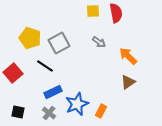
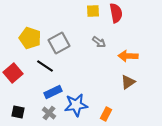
orange arrow: rotated 42 degrees counterclockwise
blue star: moved 1 px left, 1 px down; rotated 15 degrees clockwise
orange rectangle: moved 5 px right, 3 px down
